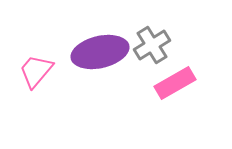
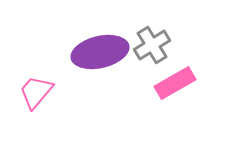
pink trapezoid: moved 21 px down
